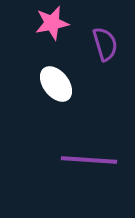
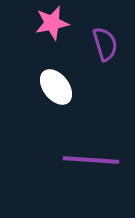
white ellipse: moved 3 px down
purple line: moved 2 px right
